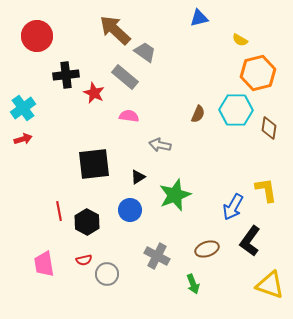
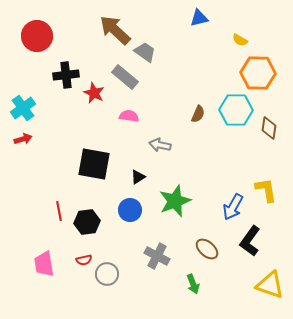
orange hexagon: rotated 16 degrees clockwise
black square: rotated 16 degrees clockwise
green star: moved 6 px down
black hexagon: rotated 25 degrees clockwise
brown ellipse: rotated 60 degrees clockwise
